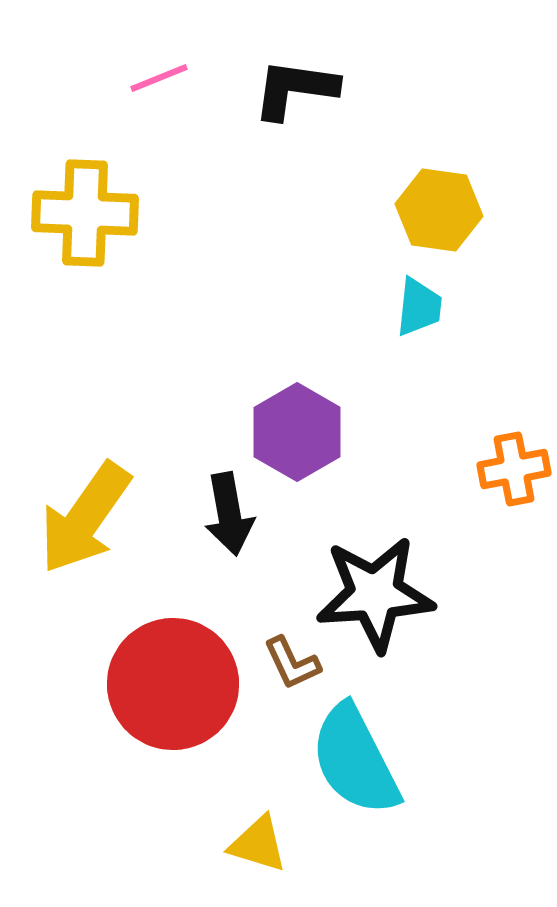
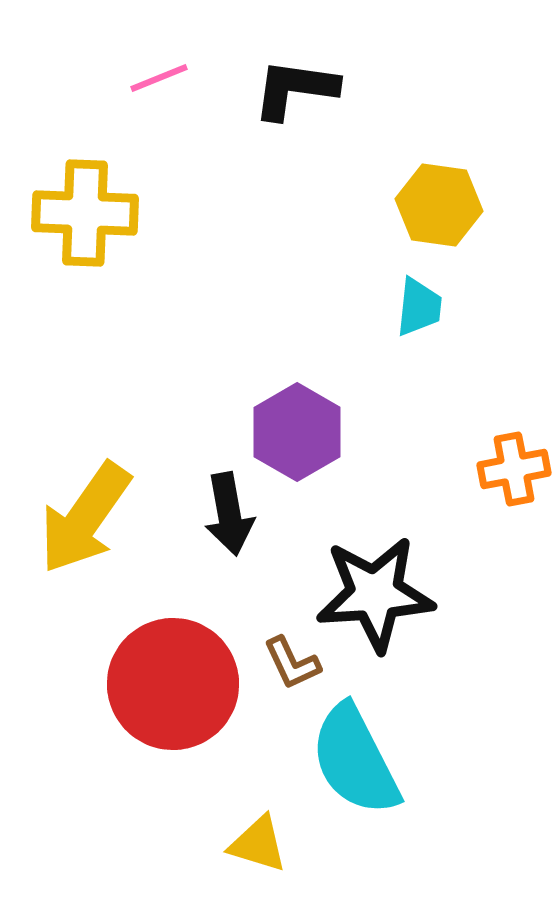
yellow hexagon: moved 5 px up
